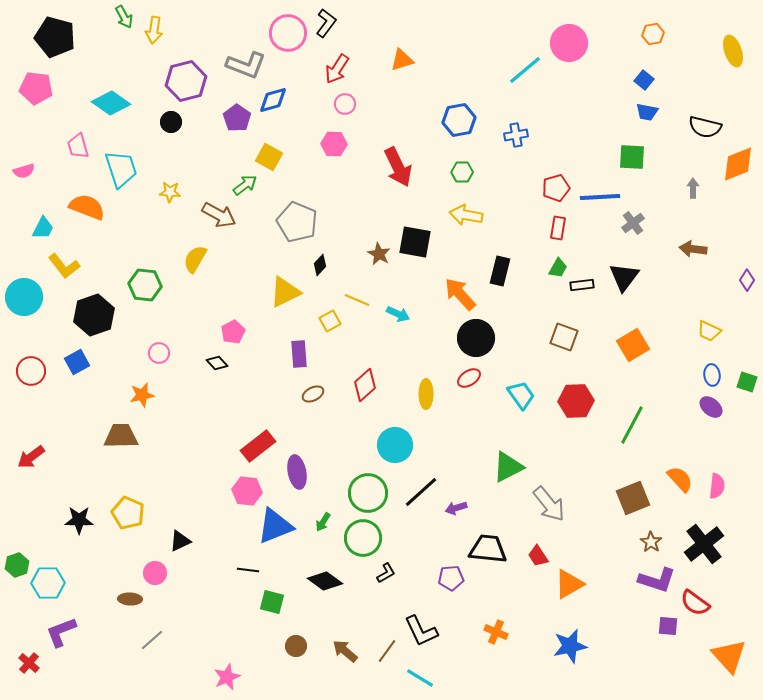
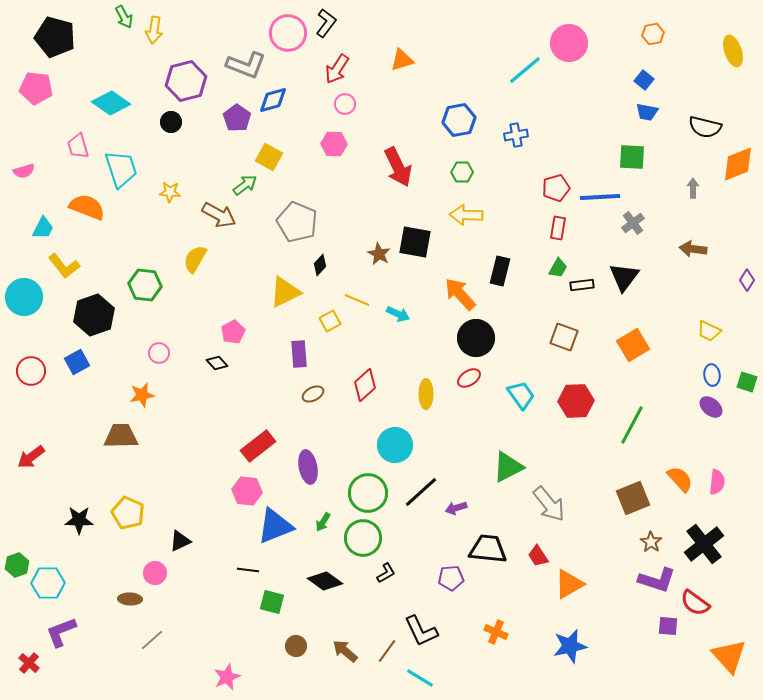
yellow arrow at (466, 215): rotated 8 degrees counterclockwise
purple ellipse at (297, 472): moved 11 px right, 5 px up
pink semicircle at (717, 486): moved 4 px up
